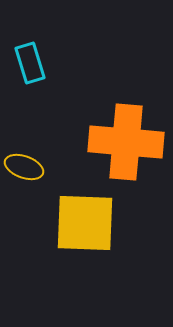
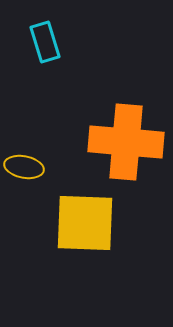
cyan rectangle: moved 15 px right, 21 px up
yellow ellipse: rotated 9 degrees counterclockwise
